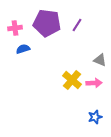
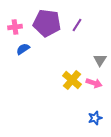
pink cross: moved 1 px up
blue semicircle: rotated 16 degrees counterclockwise
gray triangle: rotated 40 degrees clockwise
pink arrow: rotated 21 degrees clockwise
blue star: moved 1 px down
